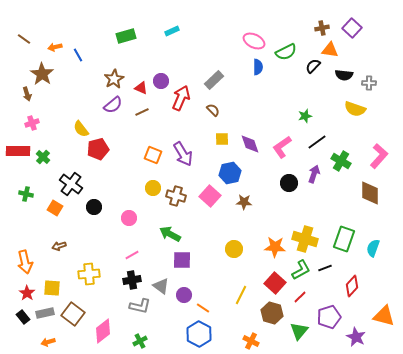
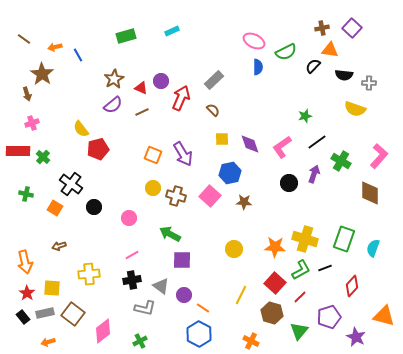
gray L-shape at (140, 306): moved 5 px right, 2 px down
